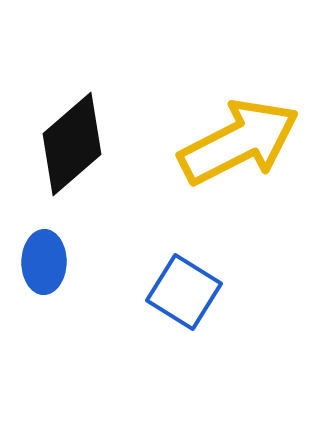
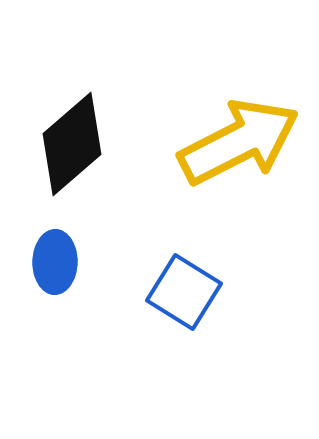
blue ellipse: moved 11 px right
